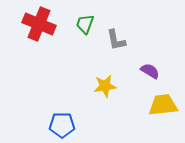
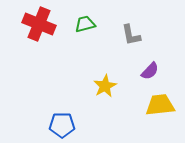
green trapezoid: rotated 55 degrees clockwise
gray L-shape: moved 15 px right, 5 px up
purple semicircle: rotated 102 degrees clockwise
yellow star: rotated 20 degrees counterclockwise
yellow trapezoid: moved 3 px left
